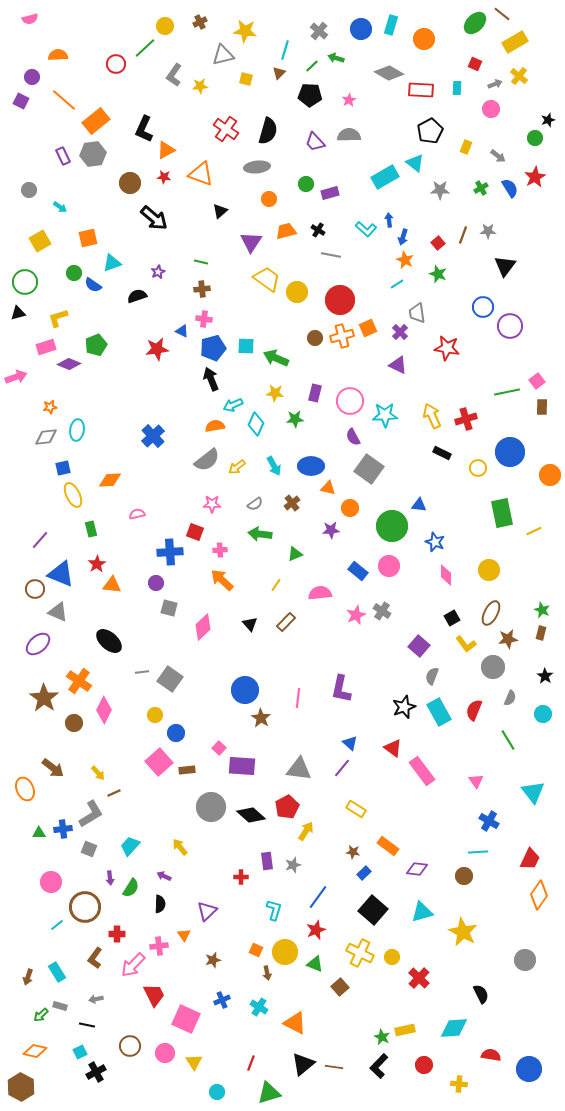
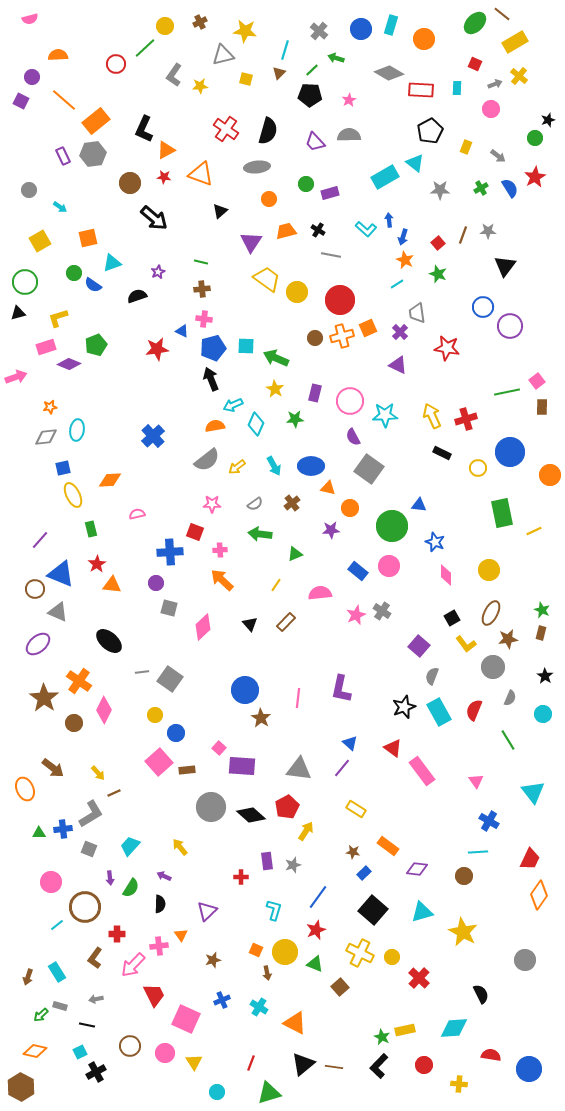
green line at (312, 66): moved 4 px down
yellow star at (275, 393): moved 4 px up; rotated 24 degrees clockwise
orange triangle at (184, 935): moved 3 px left
